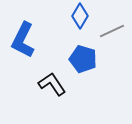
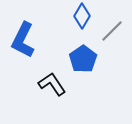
blue diamond: moved 2 px right
gray line: rotated 20 degrees counterclockwise
blue pentagon: rotated 20 degrees clockwise
